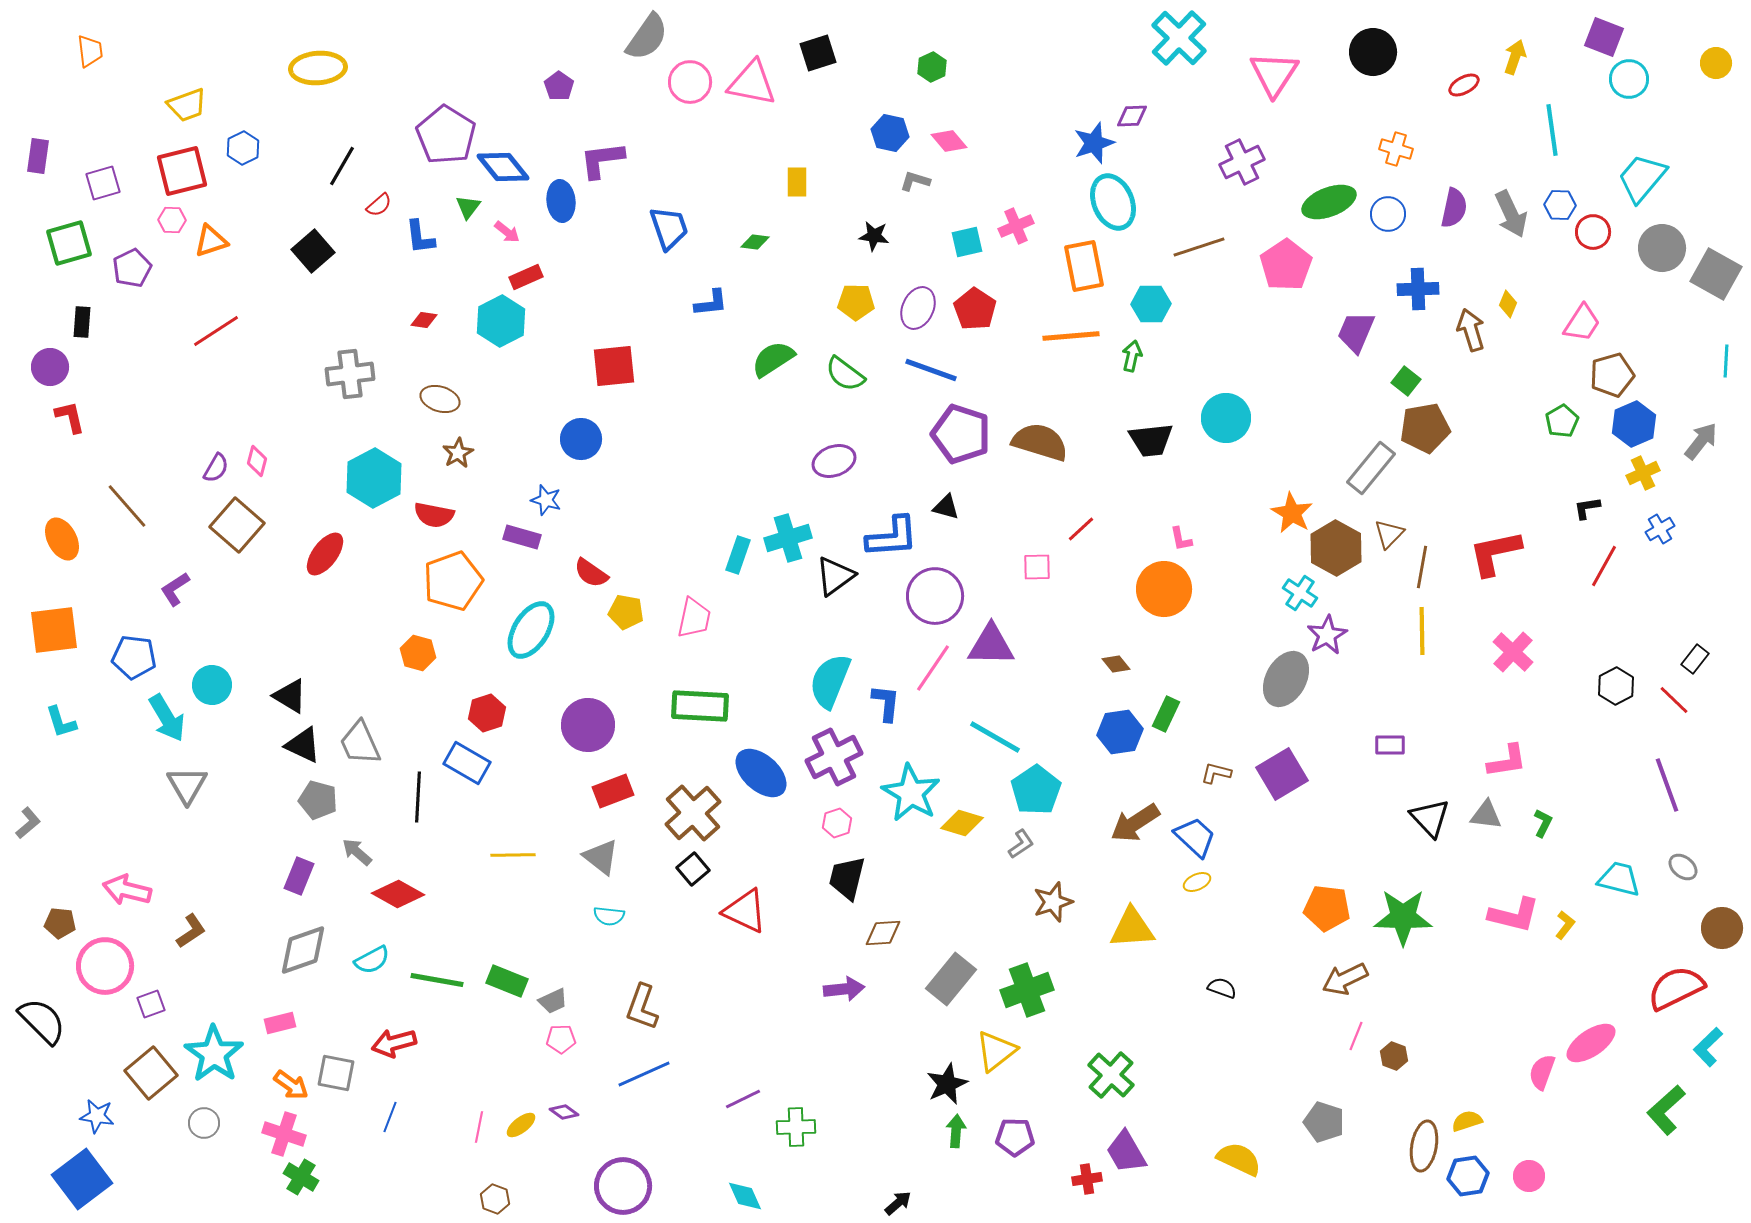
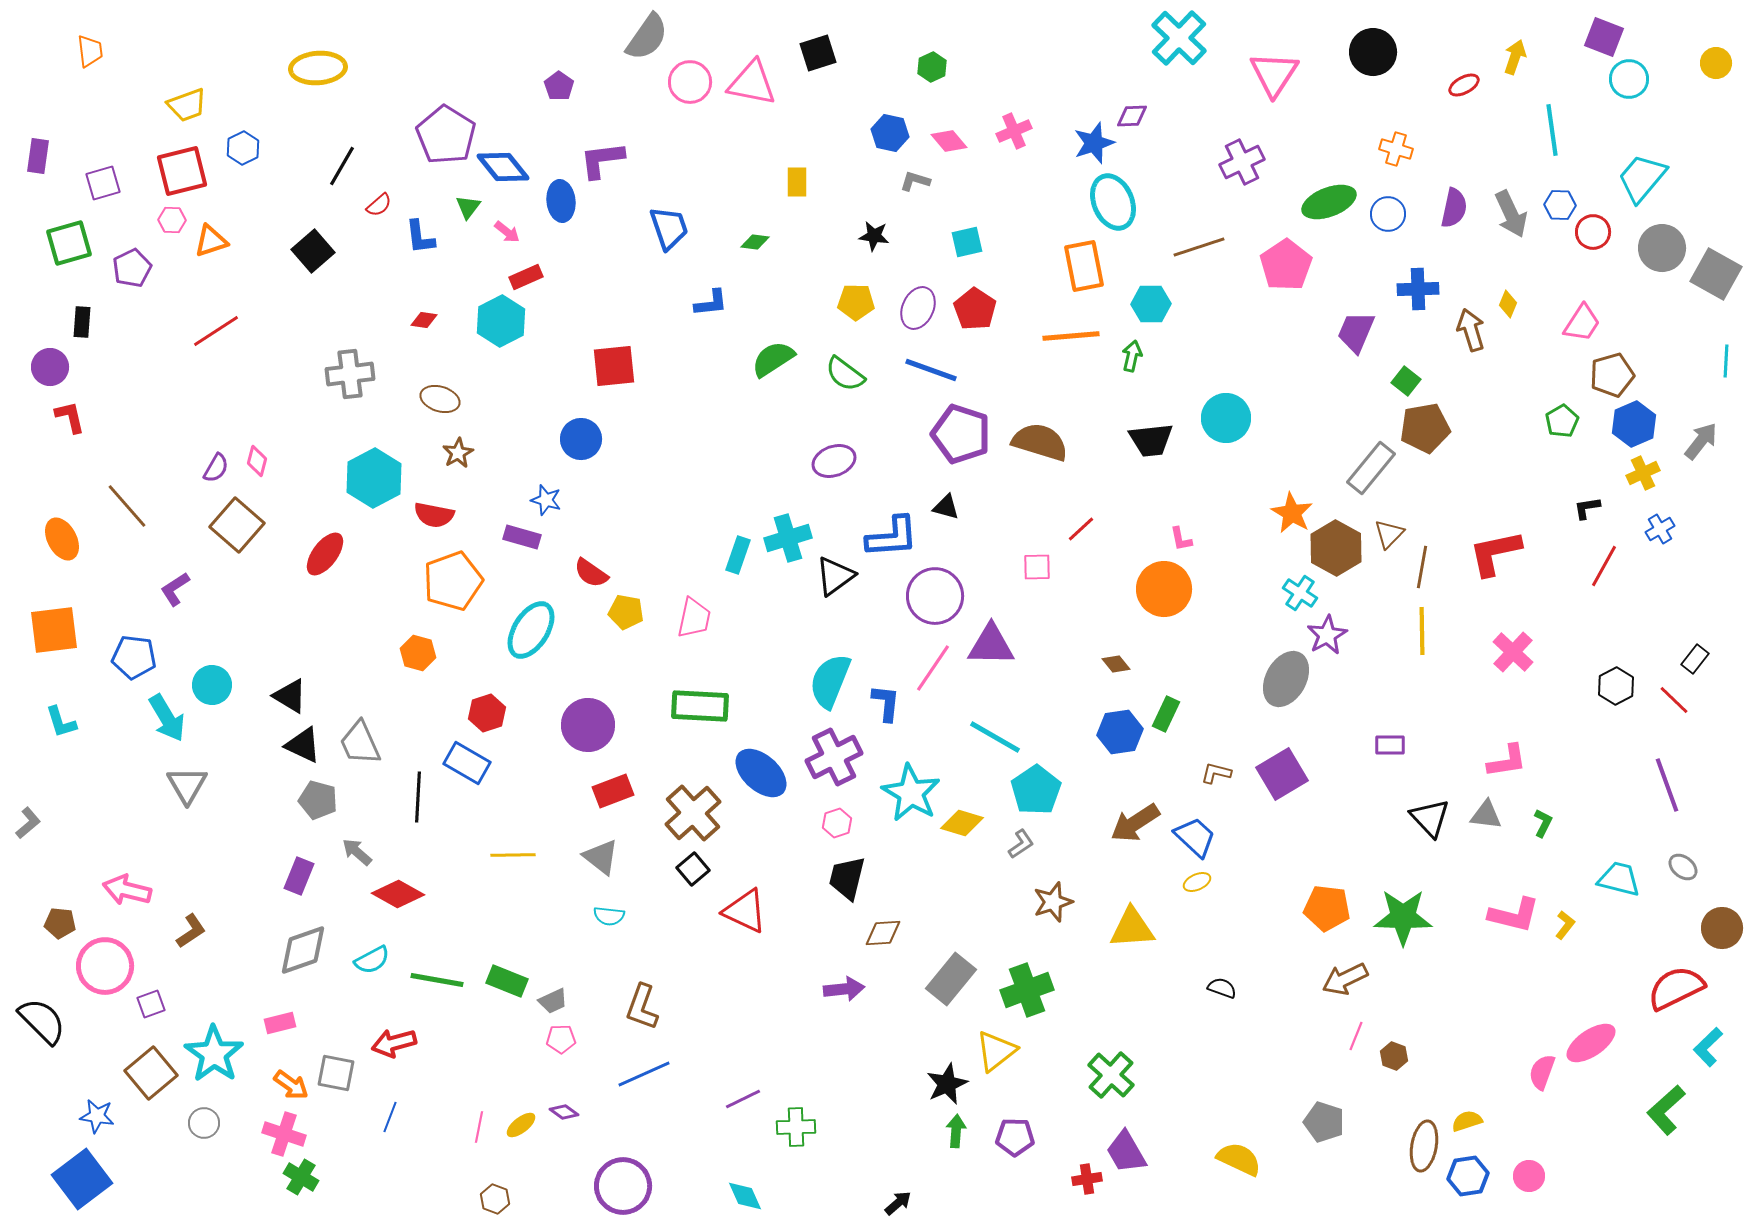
pink cross at (1016, 226): moved 2 px left, 95 px up
